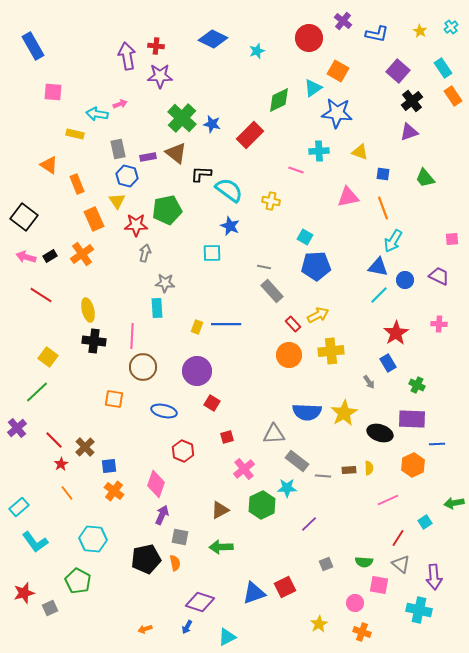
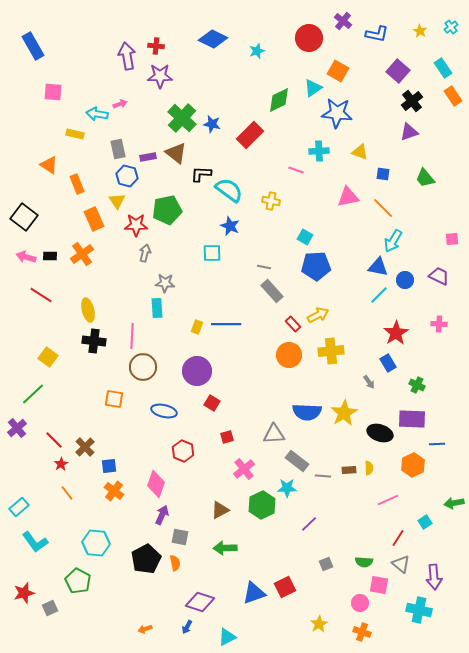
orange line at (383, 208): rotated 25 degrees counterclockwise
black rectangle at (50, 256): rotated 32 degrees clockwise
green line at (37, 392): moved 4 px left, 2 px down
cyan hexagon at (93, 539): moved 3 px right, 4 px down
green arrow at (221, 547): moved 4 px right, 1 px down
black pentagon at (146, 559): rotated 16 degrees counterclockwise
pink circle at (355, 603): moved 5 px right
